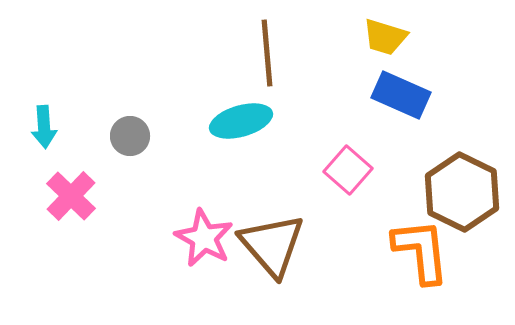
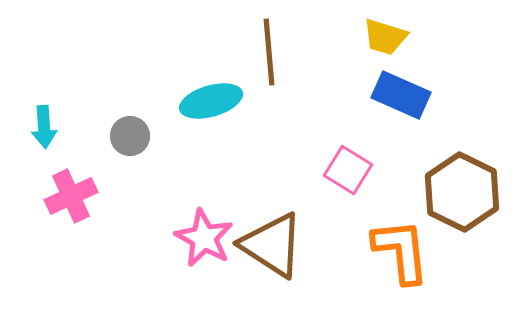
brown line: moved 2 px right, 1 px up
cyan ellipse: moved 30 px left, 20 px up
pink square: rotated 9 degrees counterclockwise
pink cross: rotated 21 degrees clockwise
brown triangle: rotated 16 degrees counterclockwise
orange L-shape: moved 20 px left
